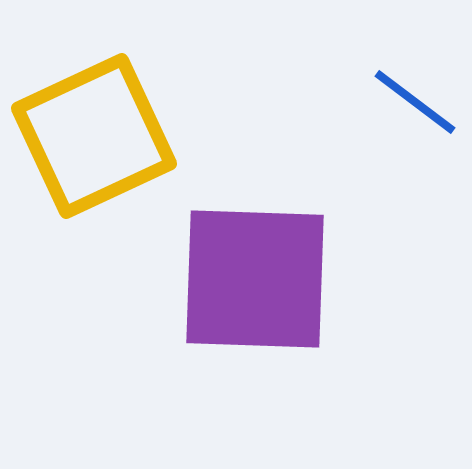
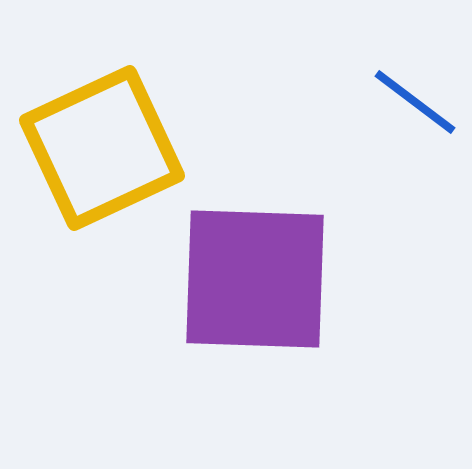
yellow square: moved 8 px right, 12 px down
